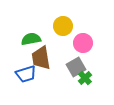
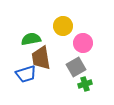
green cross: moved 6 px down; rotated 24 degrees clockwise
